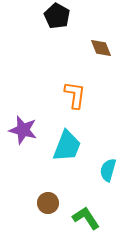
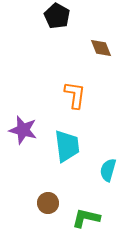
cyan trapezoid: rotated 28 degrees counterclockwise
green L-shape: rotated 44 degrees counterclockwise
